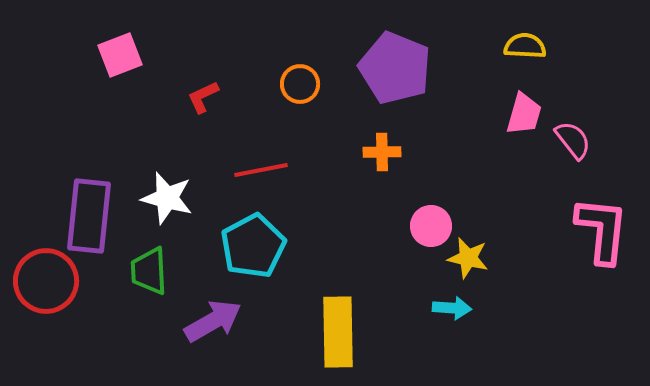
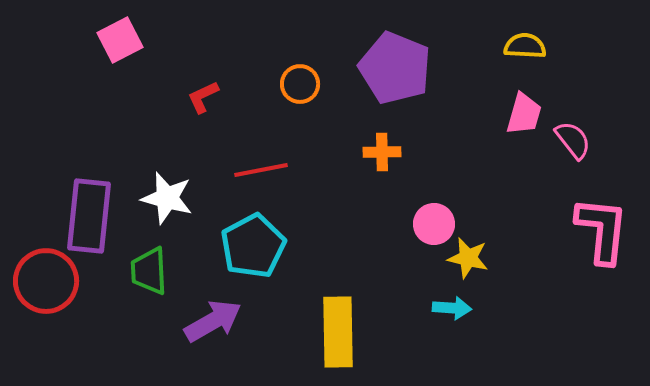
pink square: moved 15 px up; rotated 6 degrees counterclockwise
pink circle: moved 3 px right, 2 px up
